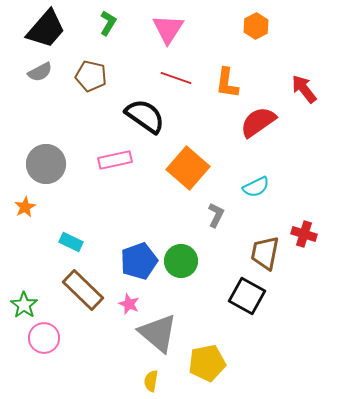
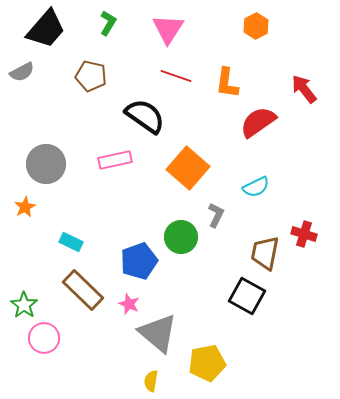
gray semicircle: moved 18 px left
red line: moved 2 px up
green circle: moved 24 px up
